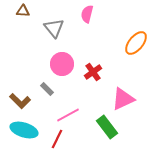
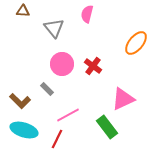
red cross: moved 6 px up; rotated 18 degrees counterclockwise
